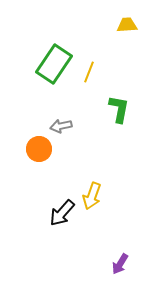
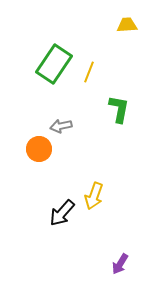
yellow arrow: moved 2 px right
